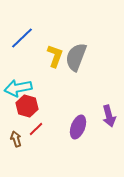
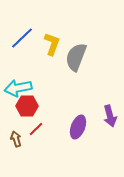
yellow L-shape: moved 3 px left, 12 px up
red hexagon: rotated 15 degrees counterclockwise
purple arrow: moved 1 px right
